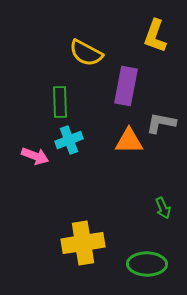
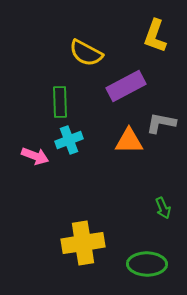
purple rectangle: rotated 51 degrees clockwise
